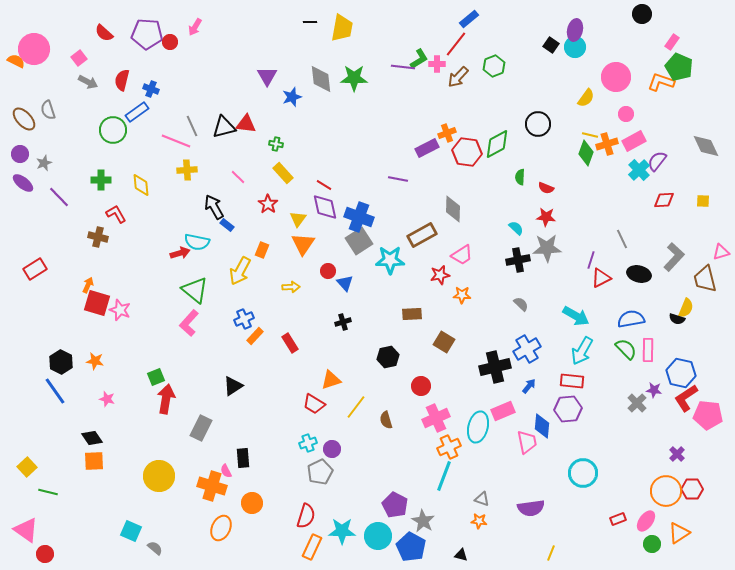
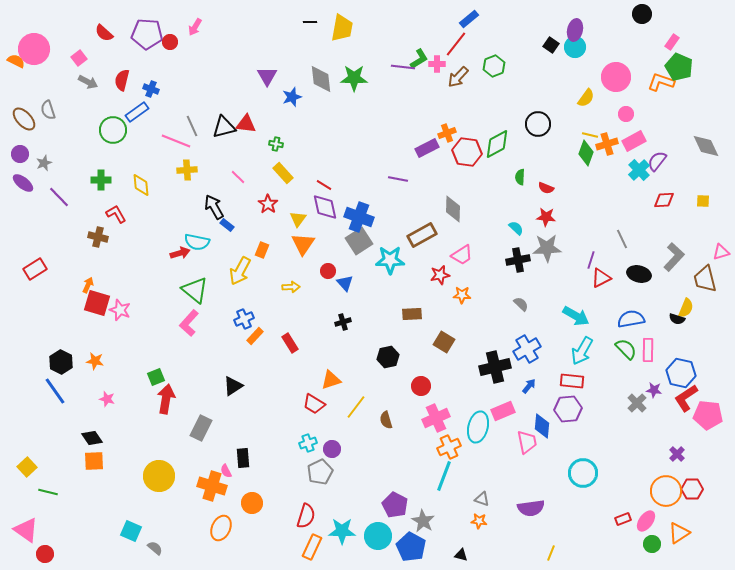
red rectangle at (618, 519): moved 5 px right
